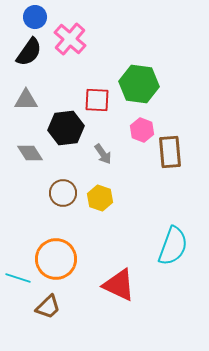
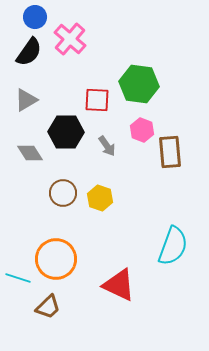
gray triangle: rotated 30 degrees counterclockwise
black hexagon: moved 4 px down; rotated 8 degrees clockwise
gray arrow: moved 4 px right, 8 px up
